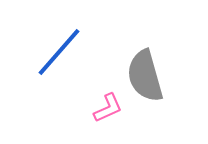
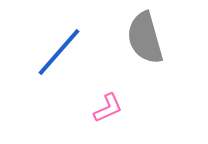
gray semicircle: moved 38 px up
